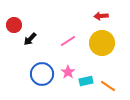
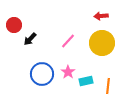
pink line: rotated 14 degrees counterclockwise
orange line: rotated 63 degrees clockwise
